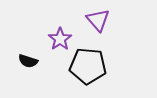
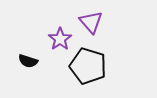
purple triangle: moved 7 px left, 2 px down
black pentagon: rotated 12 degrees clockwise
